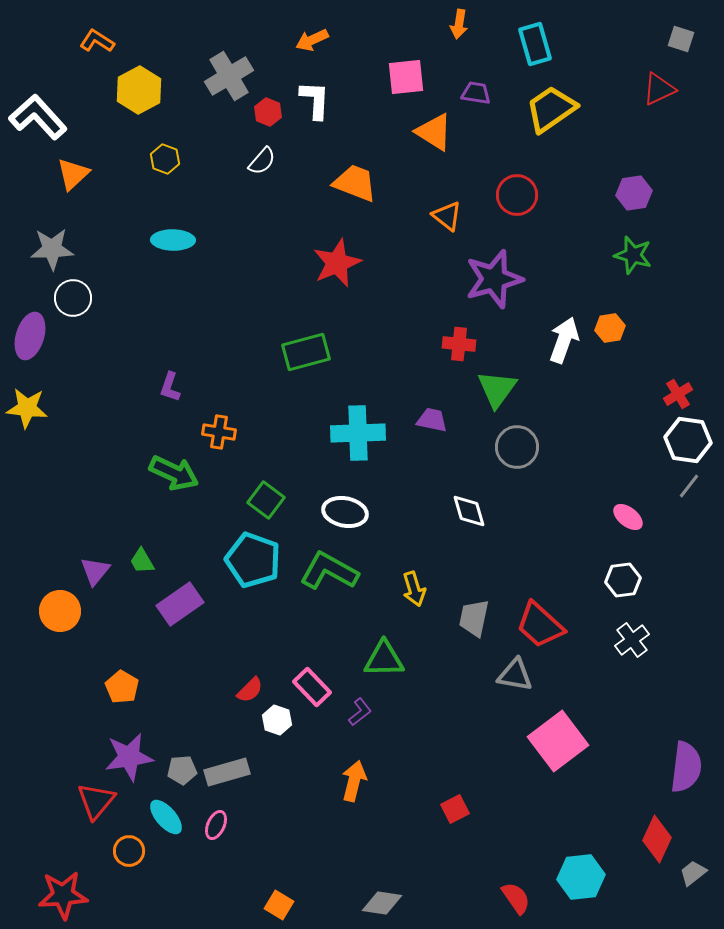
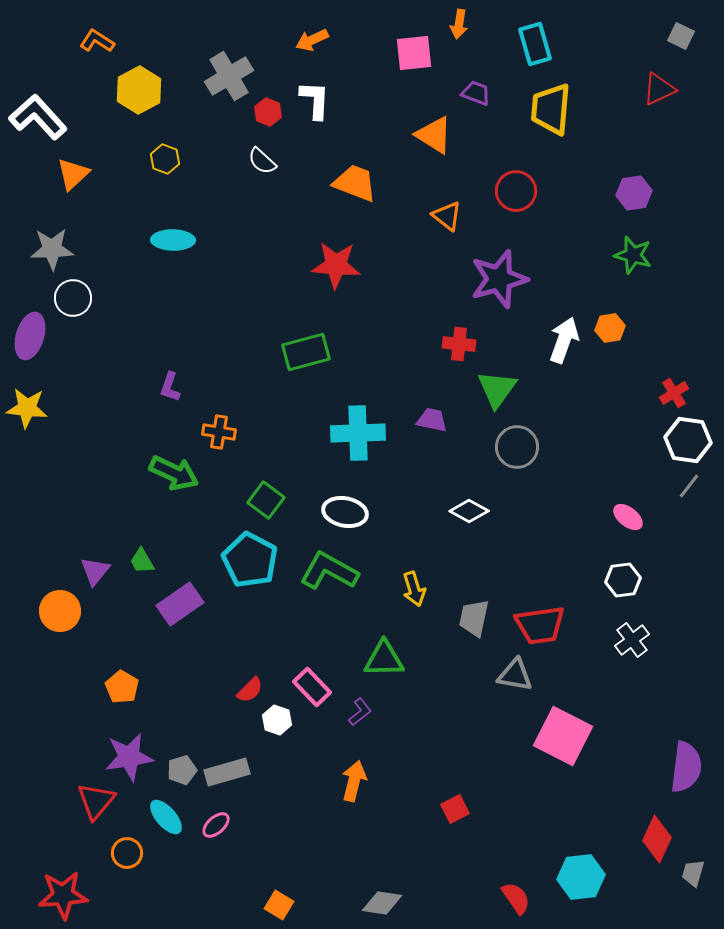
gray square at (681, 39): moved 3 px up; rotated 8 degrees clockwise
pink square at (406, 77): moved 8 px right, 24 px up
purple trapezoid at (476, 93): rotated 12 degrees clockwise
yellow trapezoid at (551, 109): rotated 50 degrees counterclockwise
orange triangle at (434, 132): moved 3 px down
white semicircle at (262, 161): rotated 92 degrees clockwise
red circle at (517, 195): moved 1 px left, 4 px up
red star at (337, 263): moved 1 px left, 2 px down; rotated 27 degrees clockwise
purple star at (494, 279): moved 5 px right
red cross at (678, 394): moved 4 px left, 1 px up
white diamond at (469, 511): rotated 45 degrees counterclockwise
cyan pentagon at (253, 560): moved 3 px left; rotated 8 degrees clockwise
red trapezoid at (540, 625): rotated 50 degrees counterclockwise
pink square at (558, 741): moved 5 px right, 5 px up; rotated 26 degrees counterclockwise
gray pentagon at (182, 770): rotated 12 degrees counterclockwise
pink ellipse at (216, 825): rotated 24 degrees clockwise
orange circle at (129, 851): moved 2 px left, 2 px down
gray trapezoid at (693, 873): rotated 36 degrees counterclockwise
